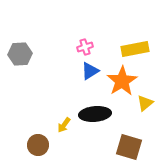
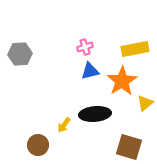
blue triangle: rotated 18 degrees clockwise
